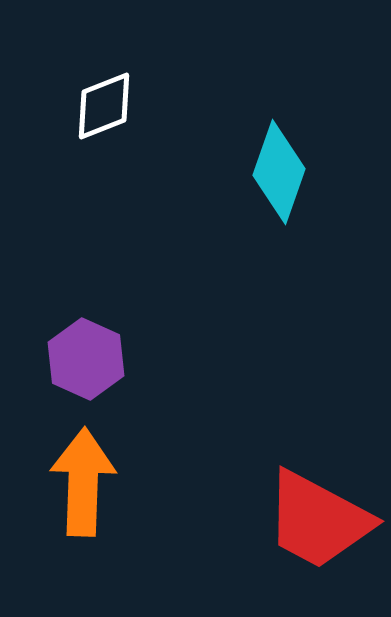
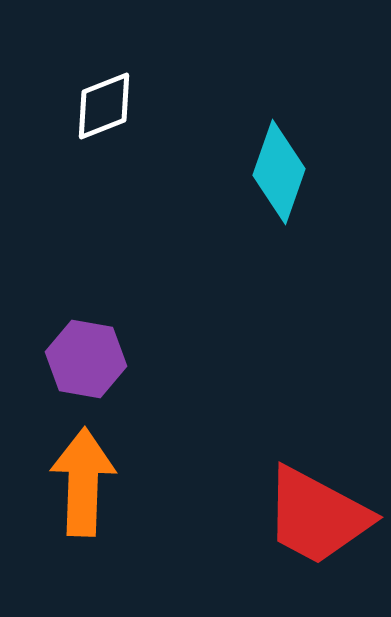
purple hexagon: rotated 14 degrees counterclockwise
red trapezoid: moved 1 px left, 4 px up
